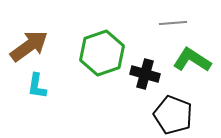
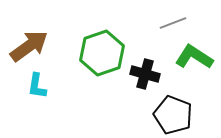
gray line: rotated 16 degrees counterclockwise
green L-shape: moved 2 px right, 3 px up
